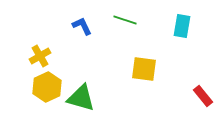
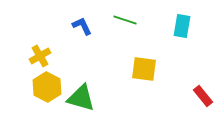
yellow hexagon: rotated 8 degrees counterclockwise
